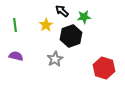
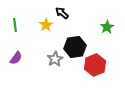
black arrow: moved 2 px down
green star: moved 23 px right, 10 px down; rotated 24 degrees counterclockwise
black hexagon: moved 4 px right, 11 px down; rotated 10 degrees clockwise
purple semicircle: moved 2 px down; rotated 112 degrees clockwise
red hexagon: moved 9 px left, 3 px up; rotated 20 degrees clockwise
